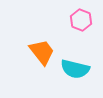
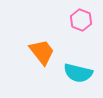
cyan semicircle: moved 3 px right, 4 px down
